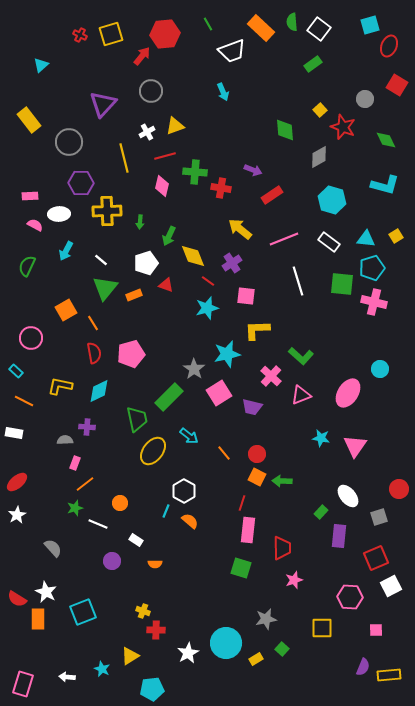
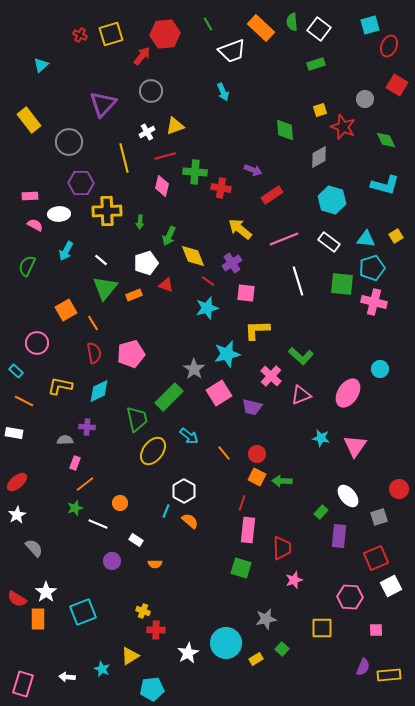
green rectangle at (313, 64): moved 3 px right; rotated 18 degrees clockwise
yellow square at (320, 110): rotated 24 degrees clockwise
pink square at (246, 296): moved 3 px up
pink circle at (31, 338): moved 6 px right, 5 px down
gray semicircle at (53, 548): moved 19 px left
white star at (46, 592): rotated 10 degrees clockwise
